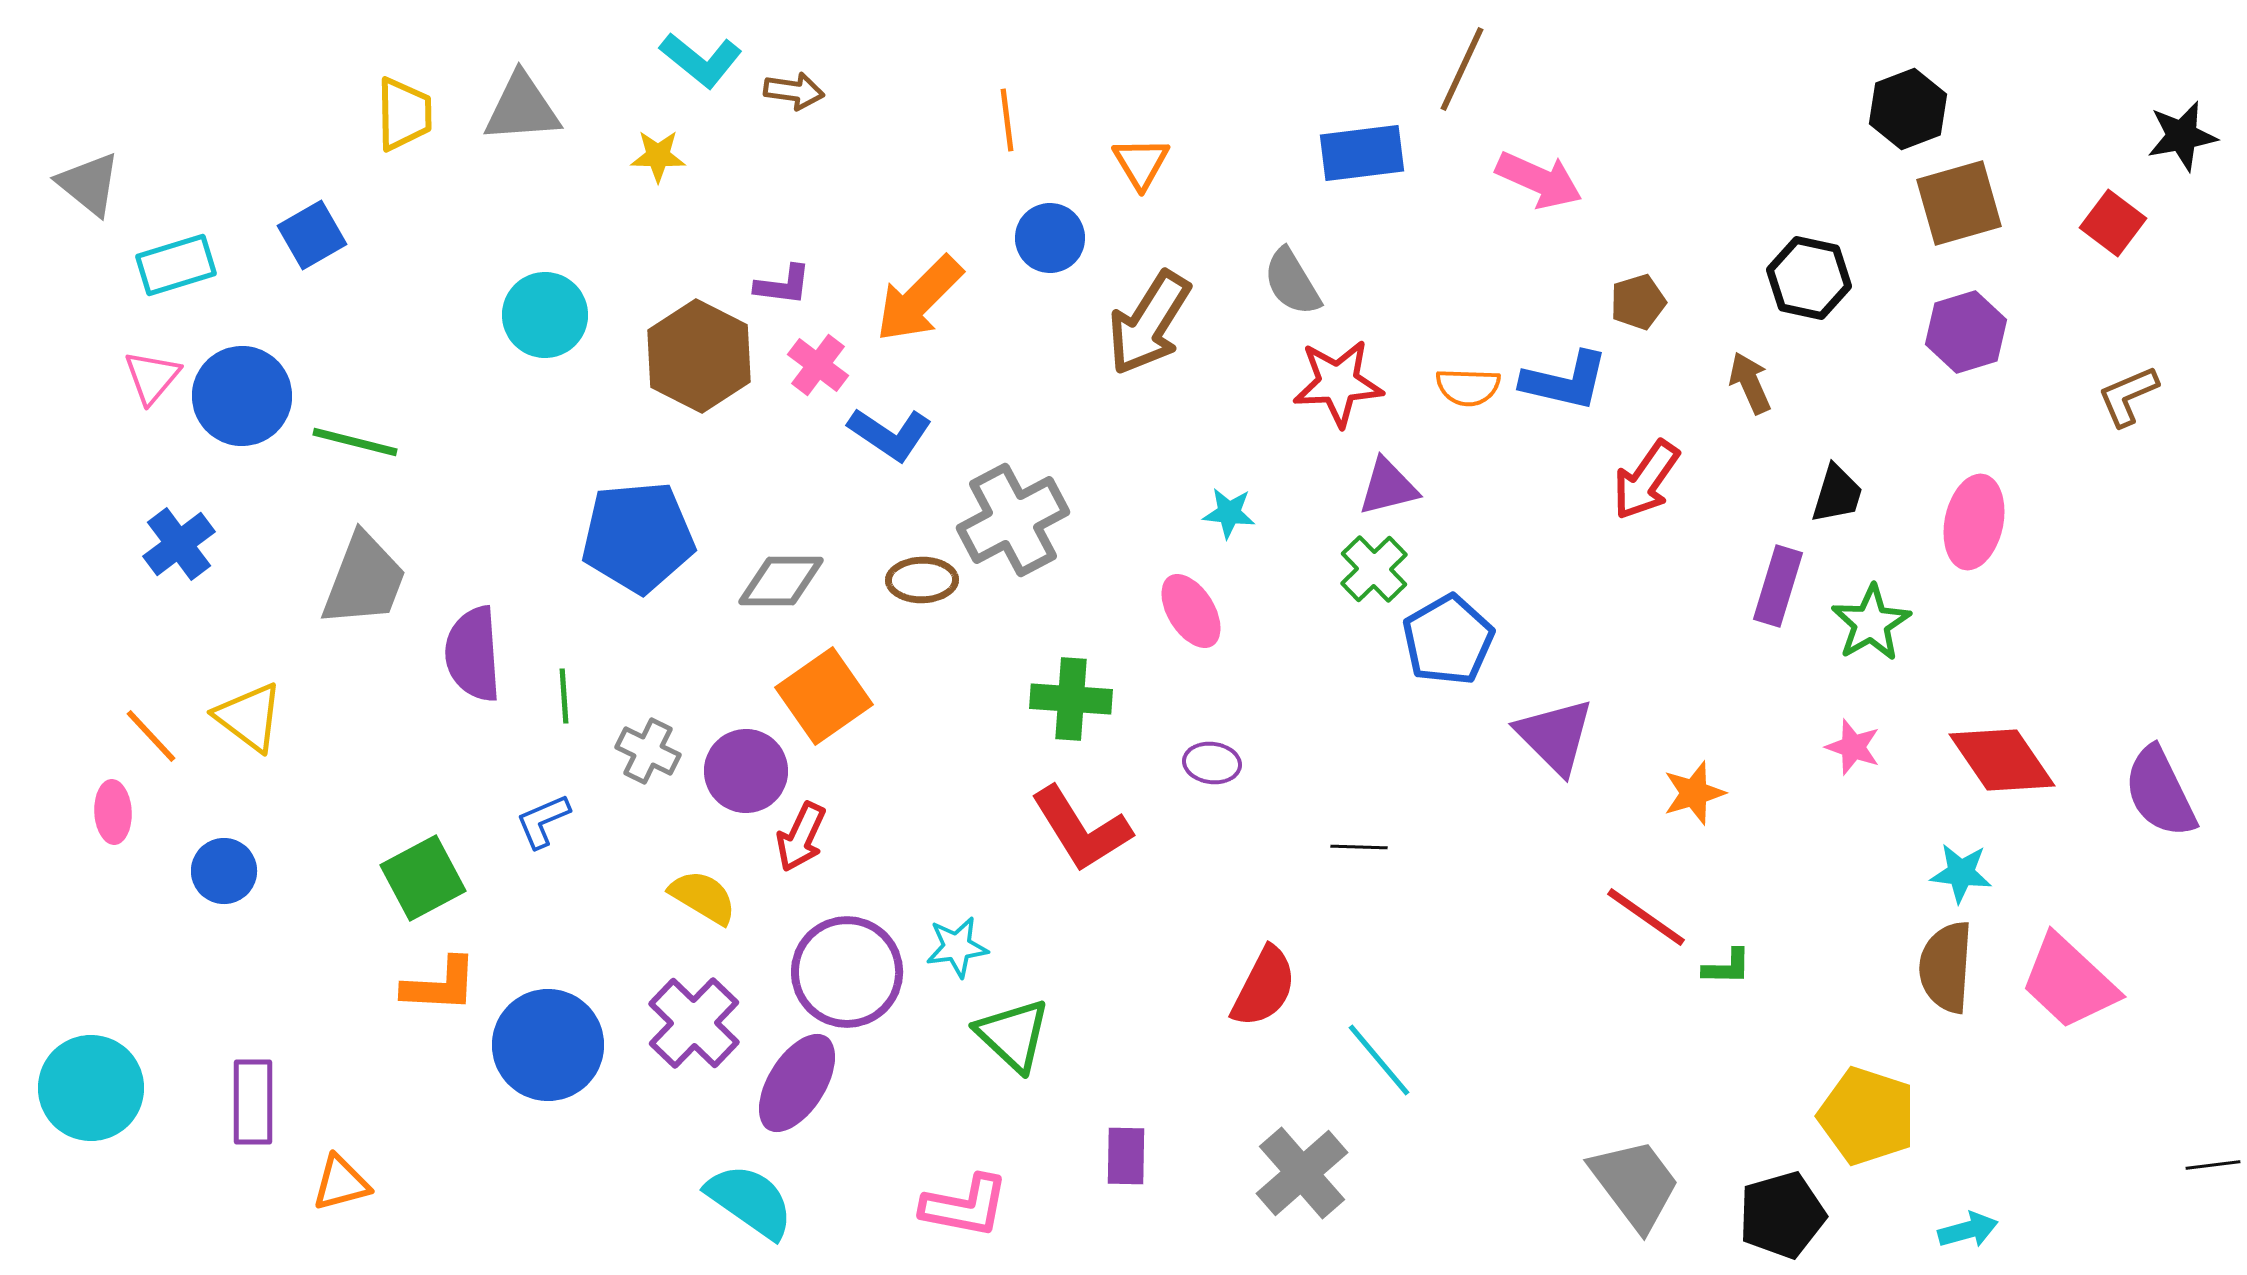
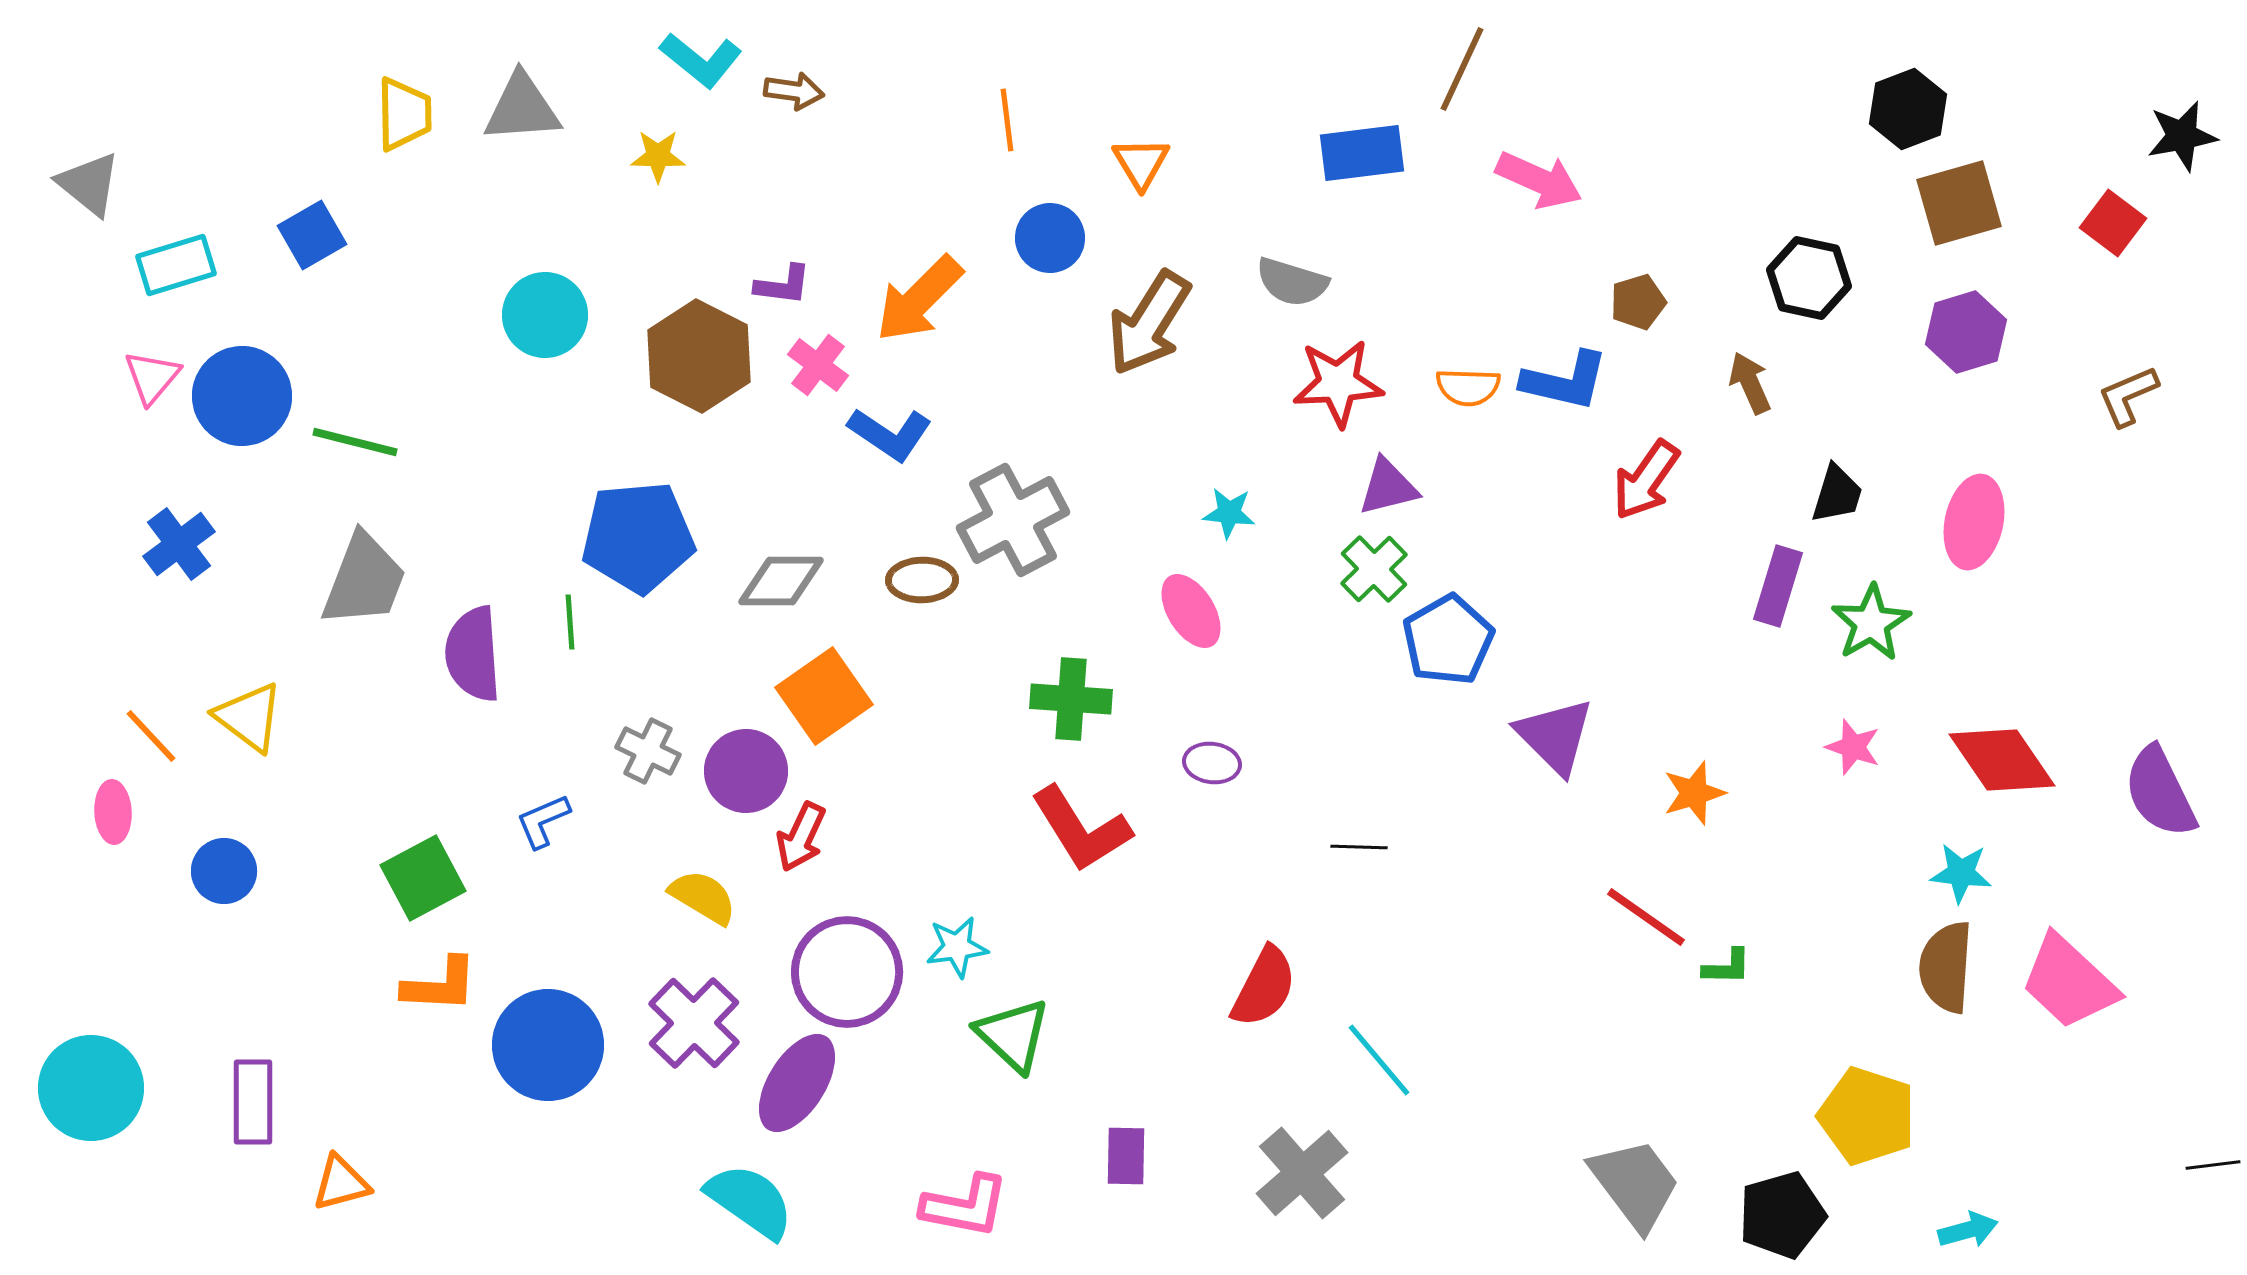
gray semicircle at (1292, 282): rotated 42 degrees counterclockwise
green line at (564, 696): moved 6 px right, 74 px up
